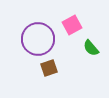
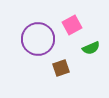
green semicircle: rotated 72 degrees counterclockwise
brown square: moved 12 px right
